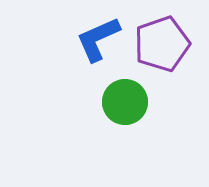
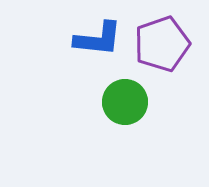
blue L-shape: rotated 150 degrees counterclockwise
